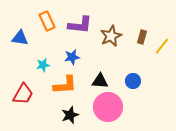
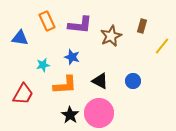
brown rectangle: moved 11 px up
blue star: rotated 28 degrees clockwise
black triangle: rotated 24 degrees clockwise
pink circle: moved 9 px left, 6 px down
black star: rotated 18 degrees counterclockwise
